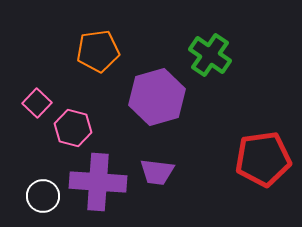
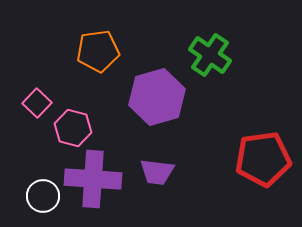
purple cross: moved 5 px left, 3 px up
